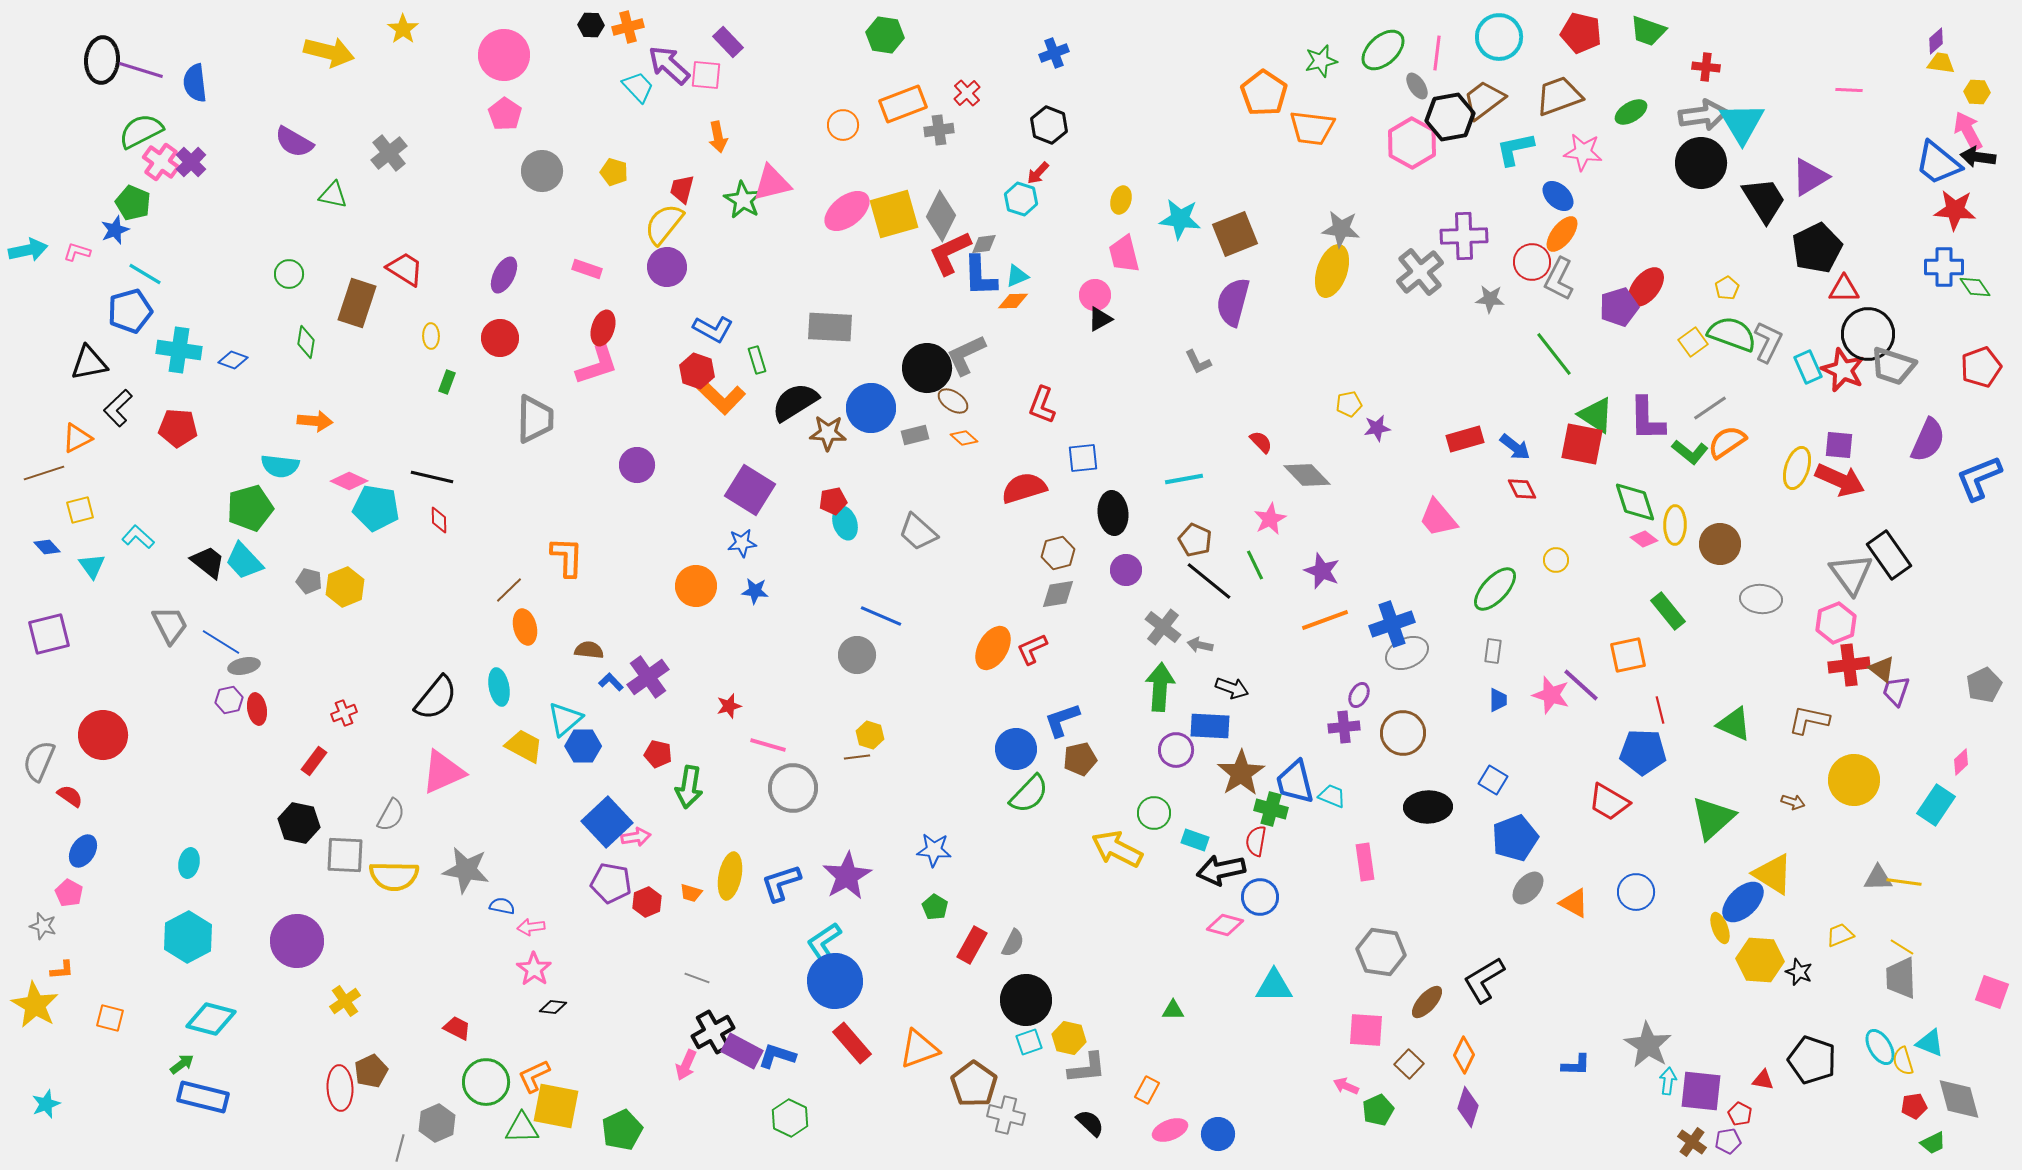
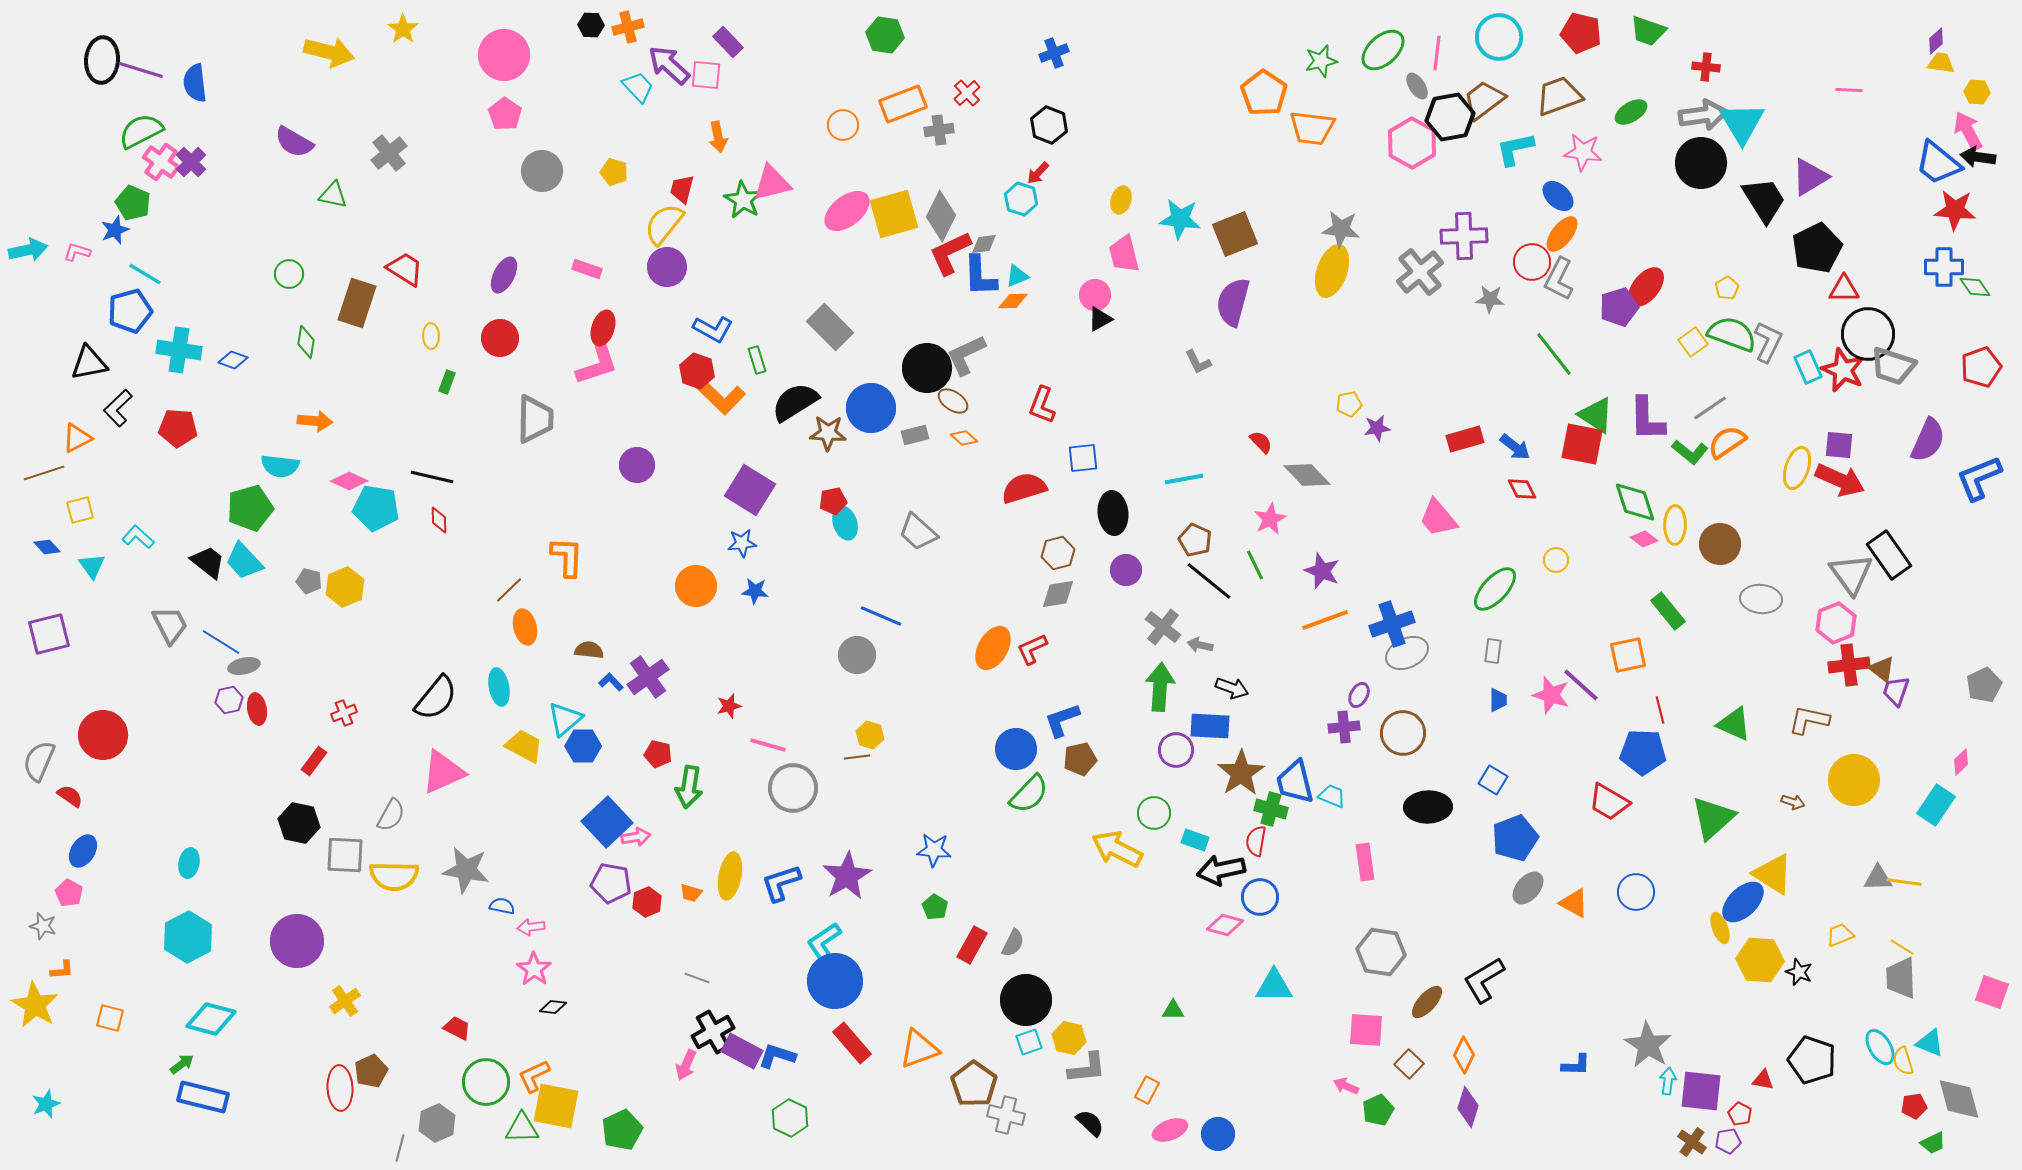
gray rectangle at (830, 327): rotated 42 degrees clockwise
